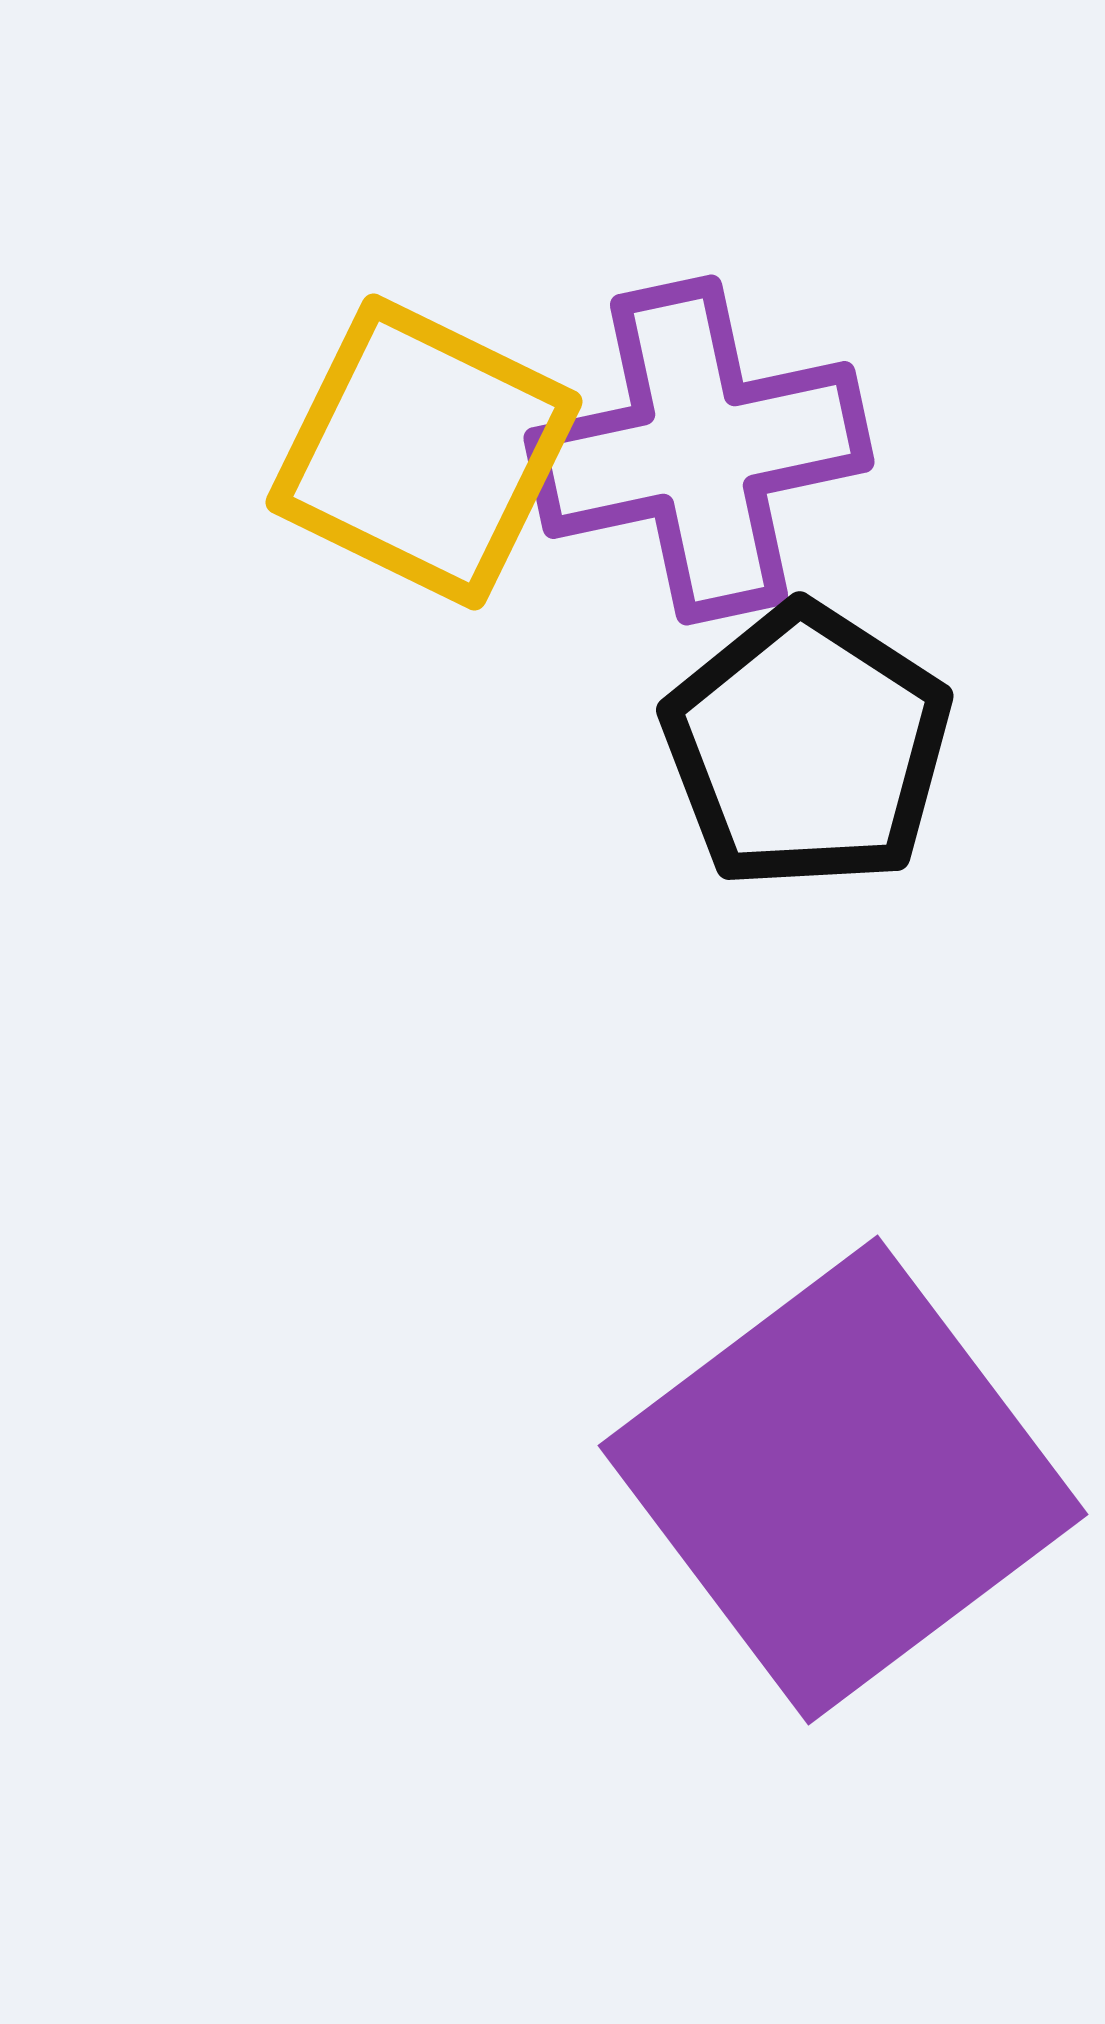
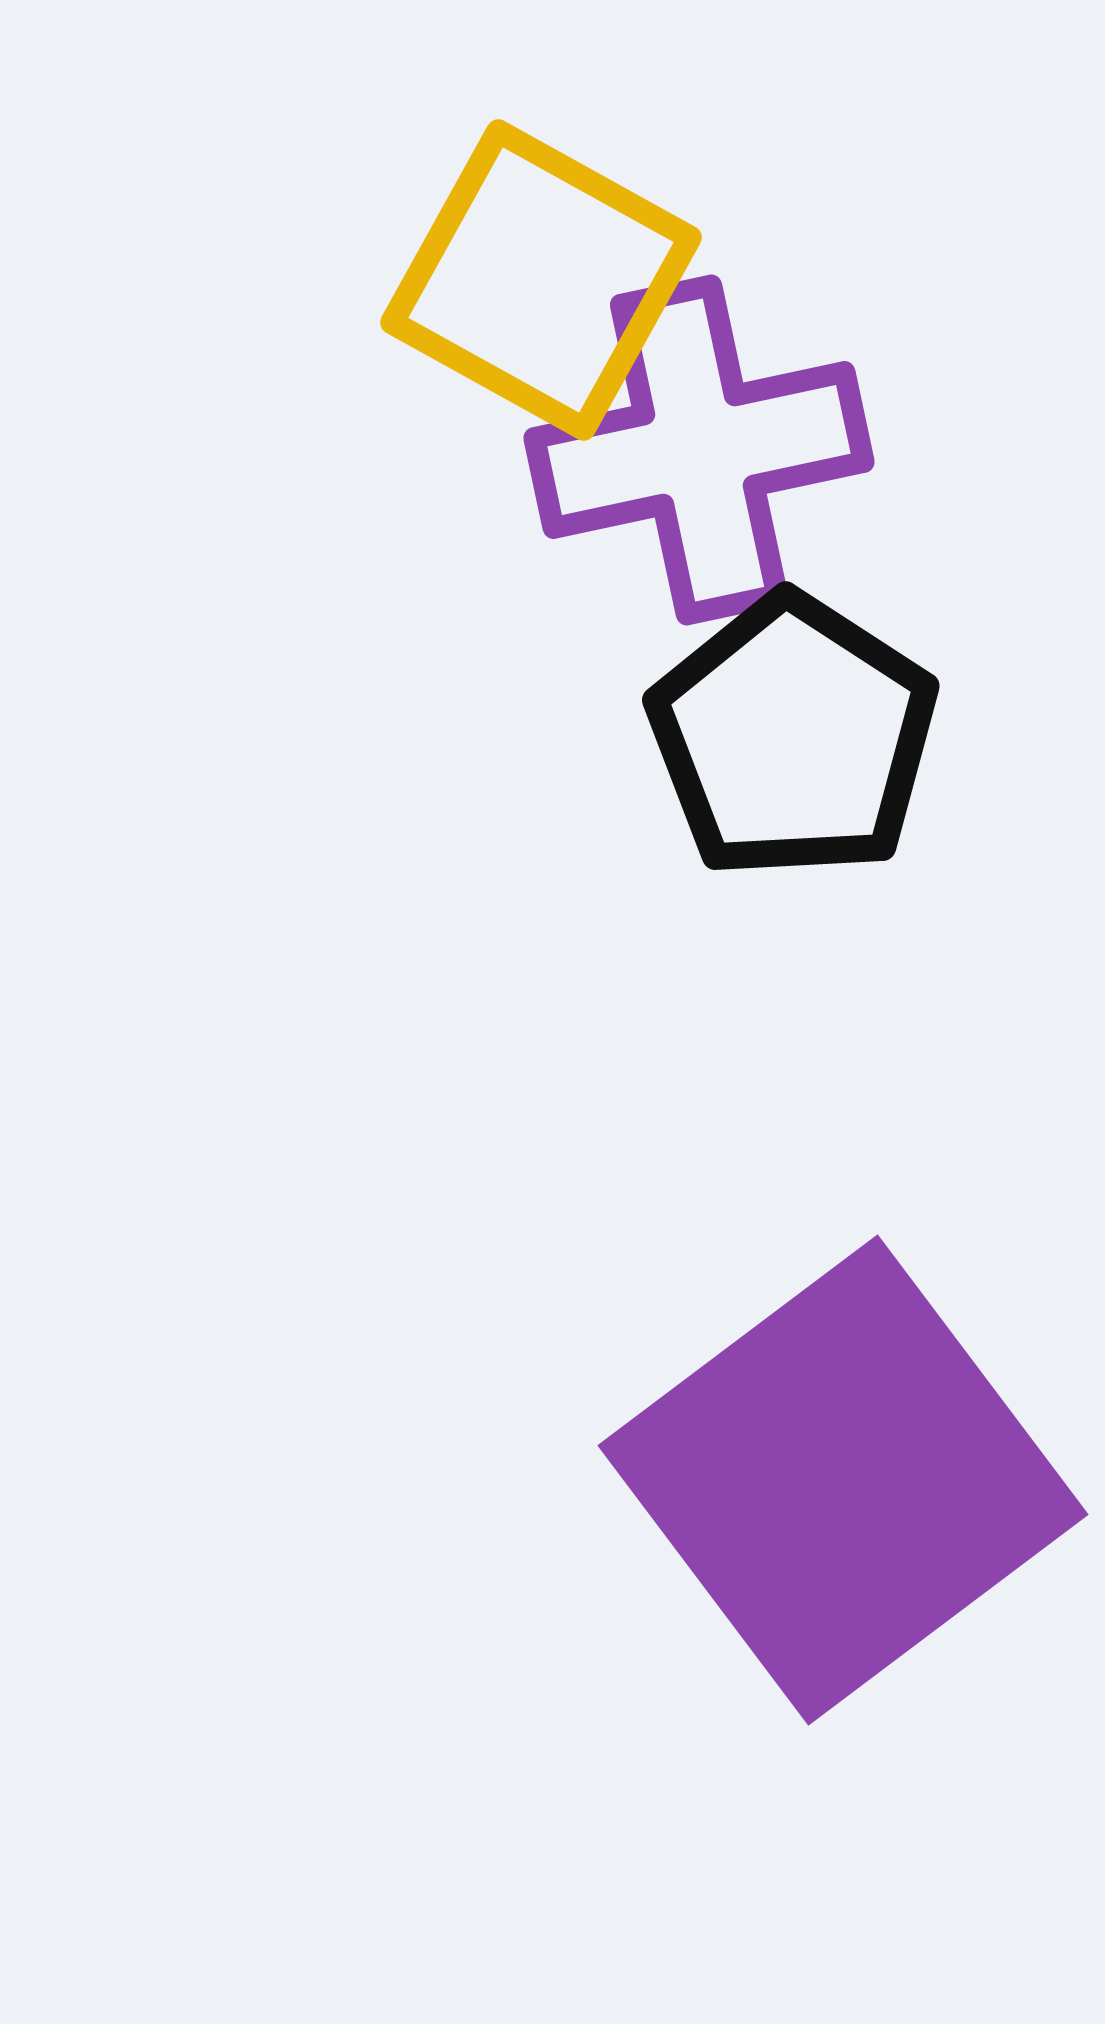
yellow square: moved 117 px right, 172 px up; rotated 3 degrees clockwise
black pentagon: moved 14 px left, 10 px up
